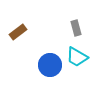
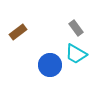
gray rectangle: rotated 21 degrees counterclockwise
cyan trapezoid: moved 1 px left, 3 px up
